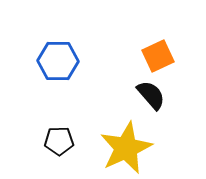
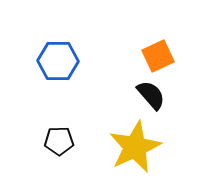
yellow star: moved 9 px right, 1 px up
